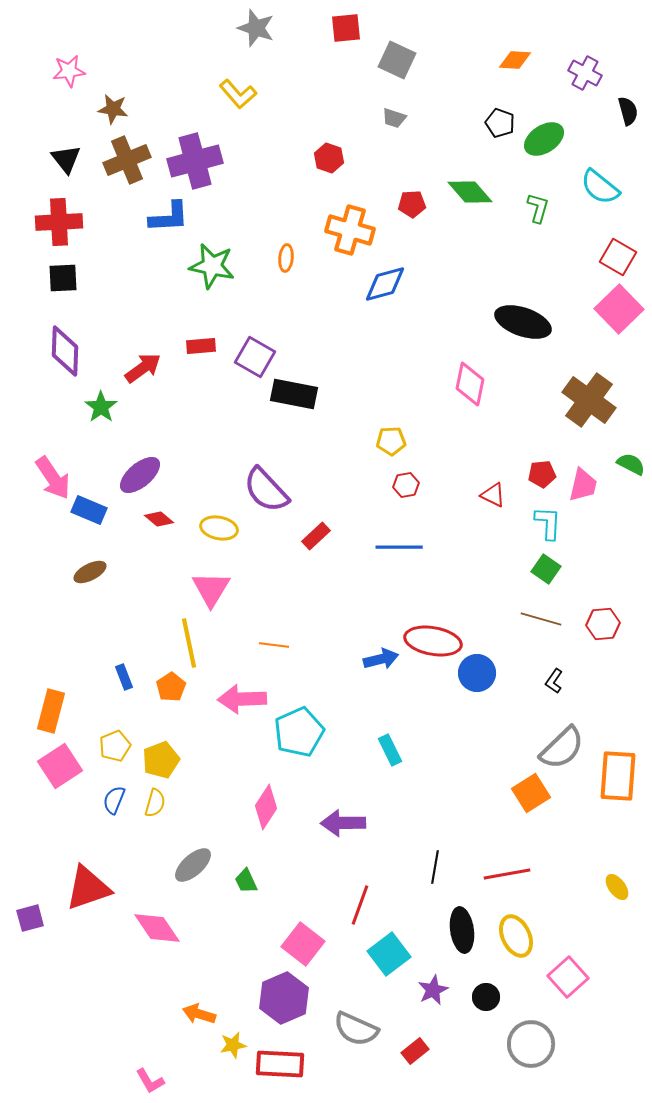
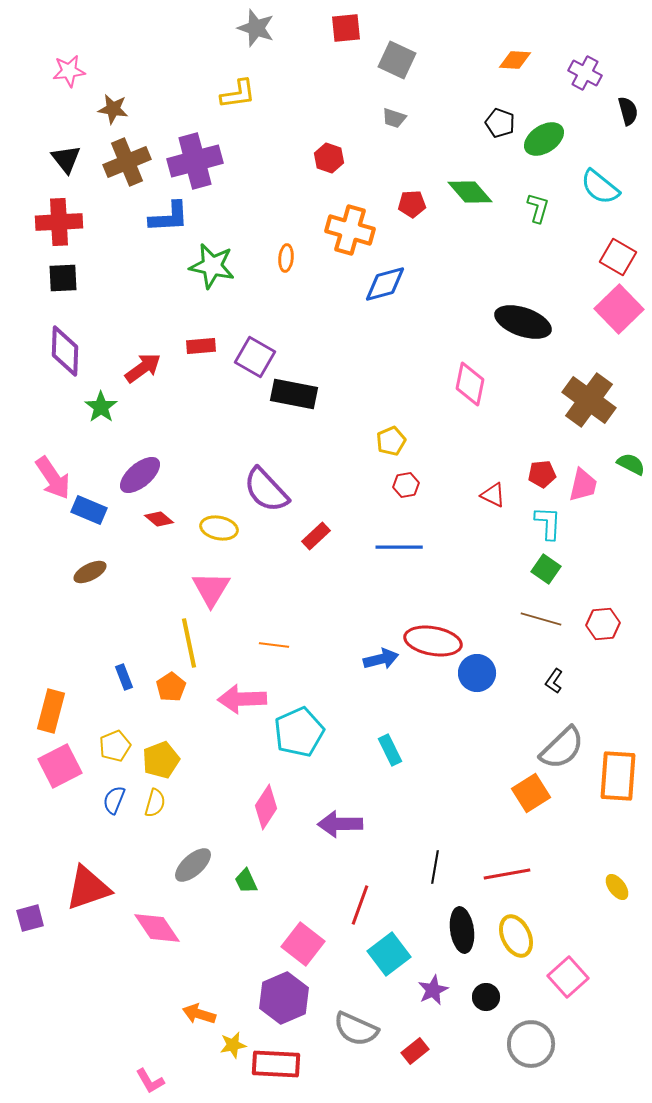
yellow L-shape at (238, 94): rotated 57 degrees counterclockwise
brown cross at (127, 160): moved 2 px down
yellow pentagon at (391, 441): rotated 20 degrees counterclockwise
pink square at (60, 766): rotated 6 degrees clockwise
purple arrow at (343, 823): moved 3 px left, 1 px down
red rectangle at (280, 1064): moved 4 px left
